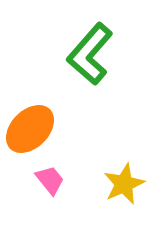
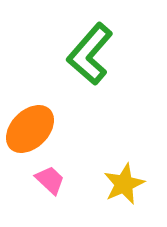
pink trapezoid: rotated 8 degrees counterclockwise
